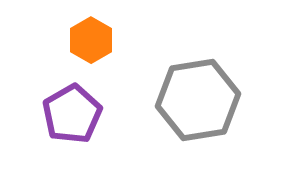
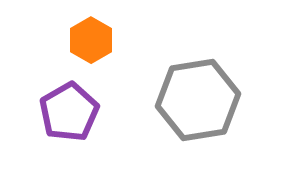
purple pentagon: moved 3 px left, 2 px up
